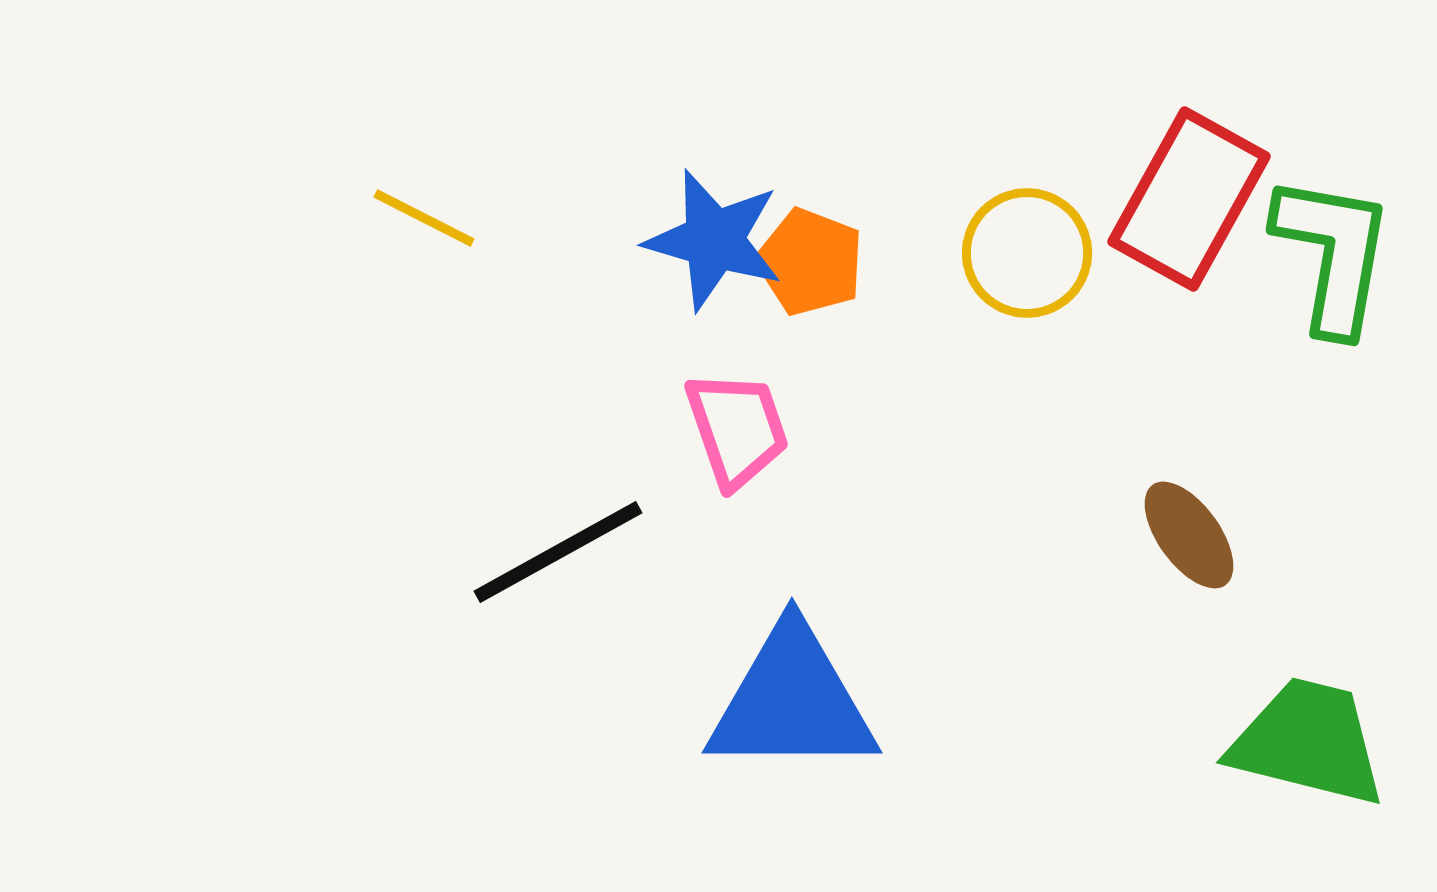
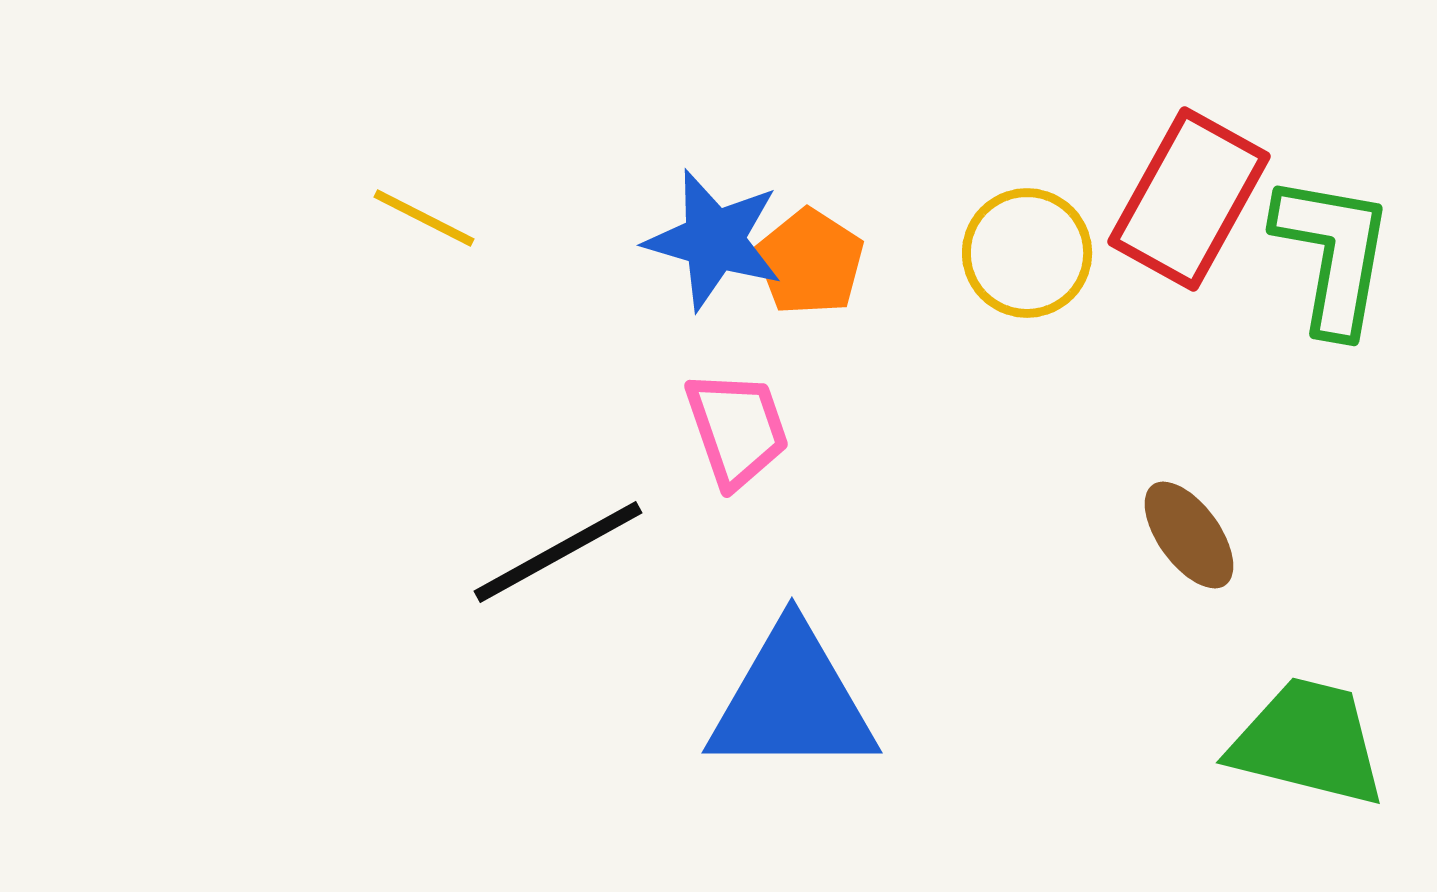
orange pentagon: rotated 12 degrees clockwise
